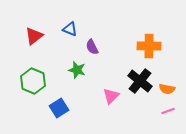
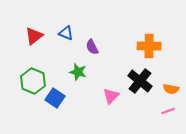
blue triangle: moved 4 px left, 4 px down
green star: moved 1 px right, 2 px down
orange semicircle: moved 4 px right
blue square: moved 4 px left, 10 px up; rotated 24 degrees counterclockwise
